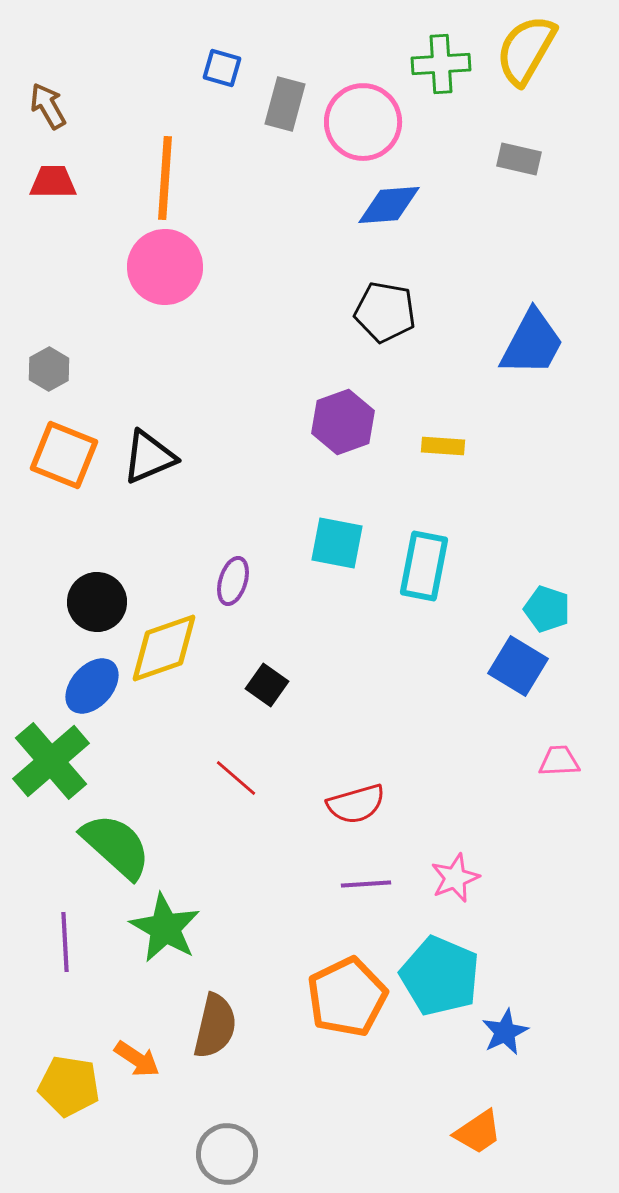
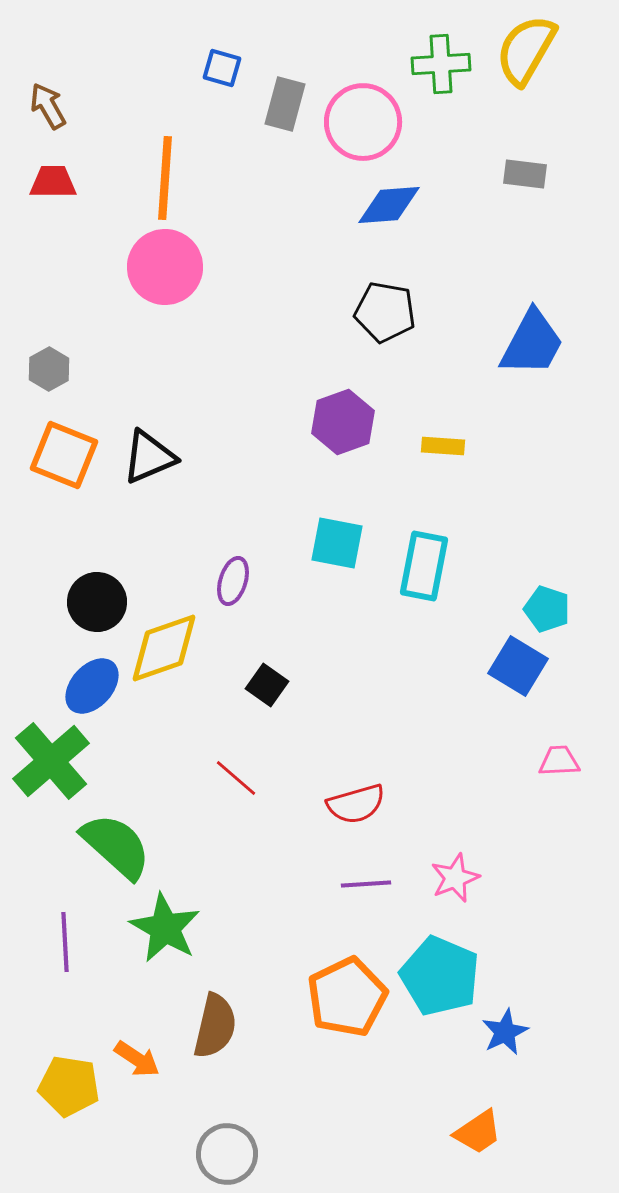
gray rectangle at (519, 159): moved 6 px right, 15 px down; rotated 6 degrees counterclockwise
